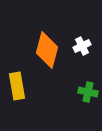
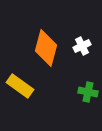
orange diamond: moved 1 px left, 2 px up
yellow rectangle: moved 3 px right; rotated 44 degrees counterclockwise
